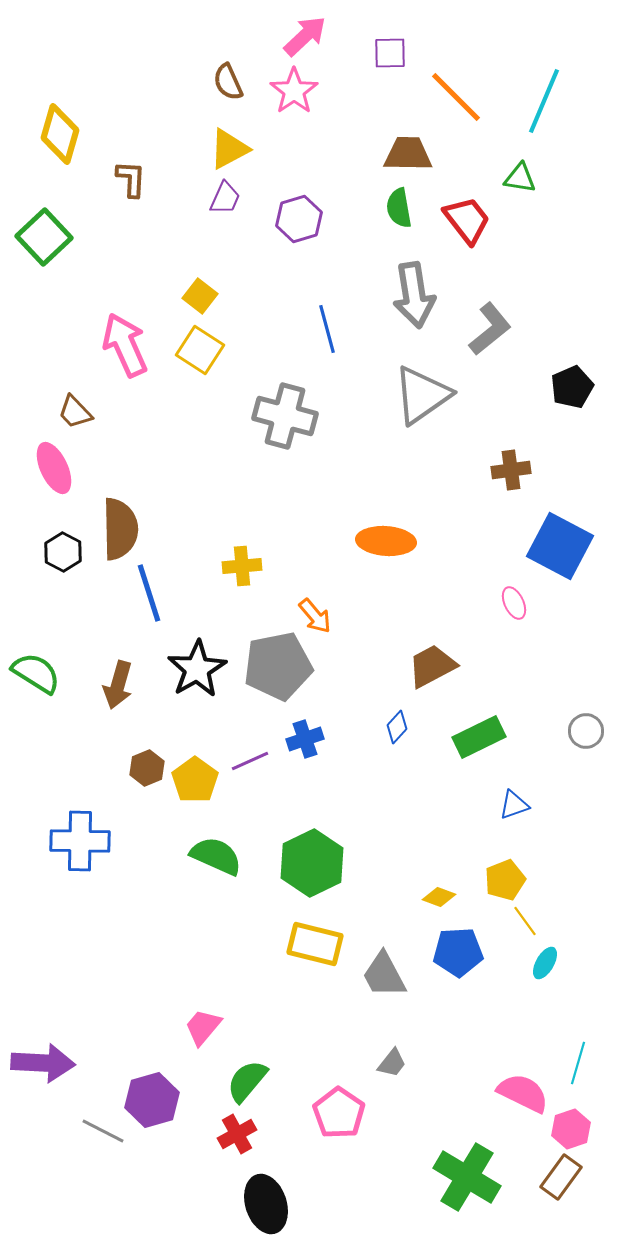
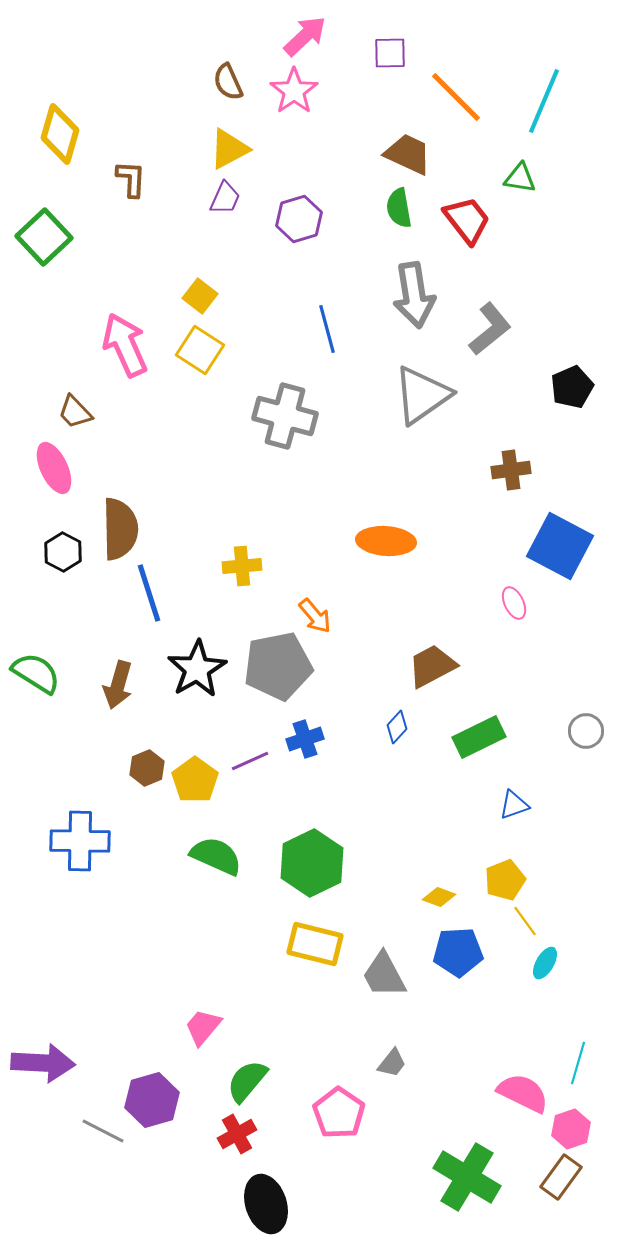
brown trapezoid at (408, 154): rotated 24 degrees clockwise
